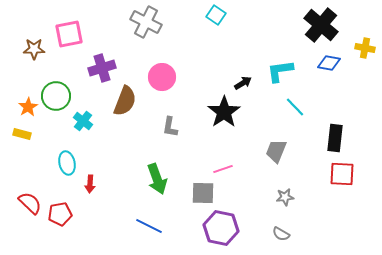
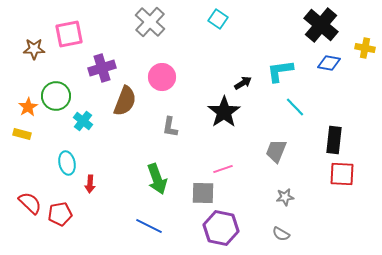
cyan square: moved 2 px right, 4 px down
gray cross: moved 4 px right; rotated 16 degrees clockwise
black rectangle: moved 1 px left, 2 px down
